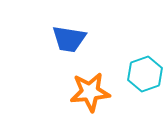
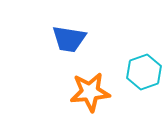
cyan hexagon: moved 1 px left, 2 px up
